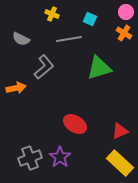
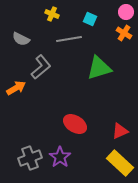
gray L-shape: moved 3 px left
orange arrow: rotated 18 degrees counterclockwise
